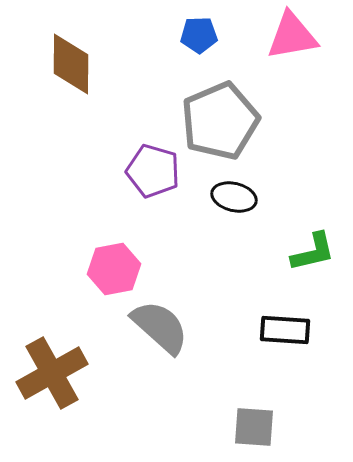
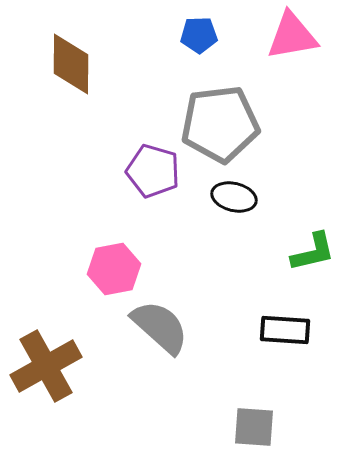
gray pentagon: moved 3 px down; rotated 16 degrees clockwise
brown cross: moved 6 px left, 7 px up
